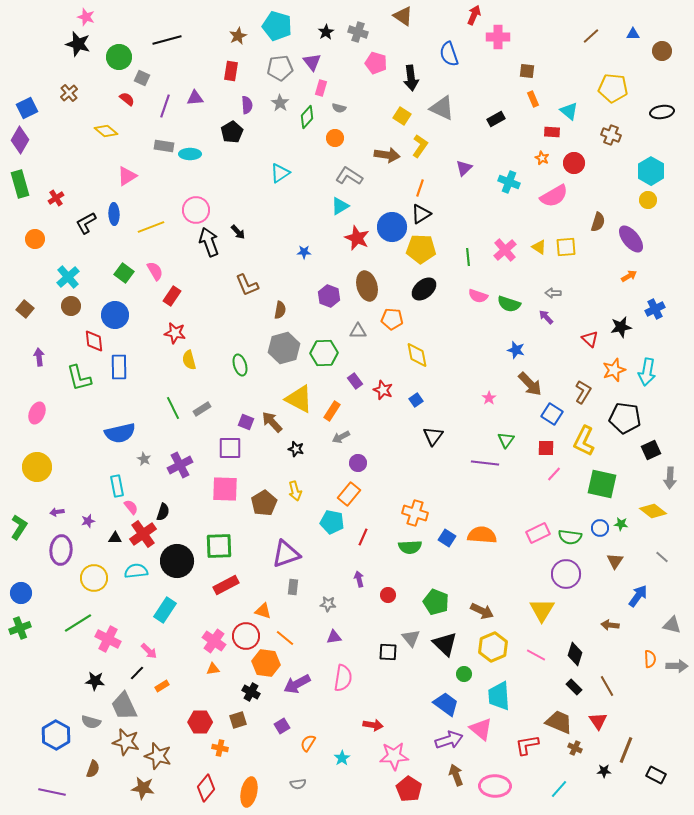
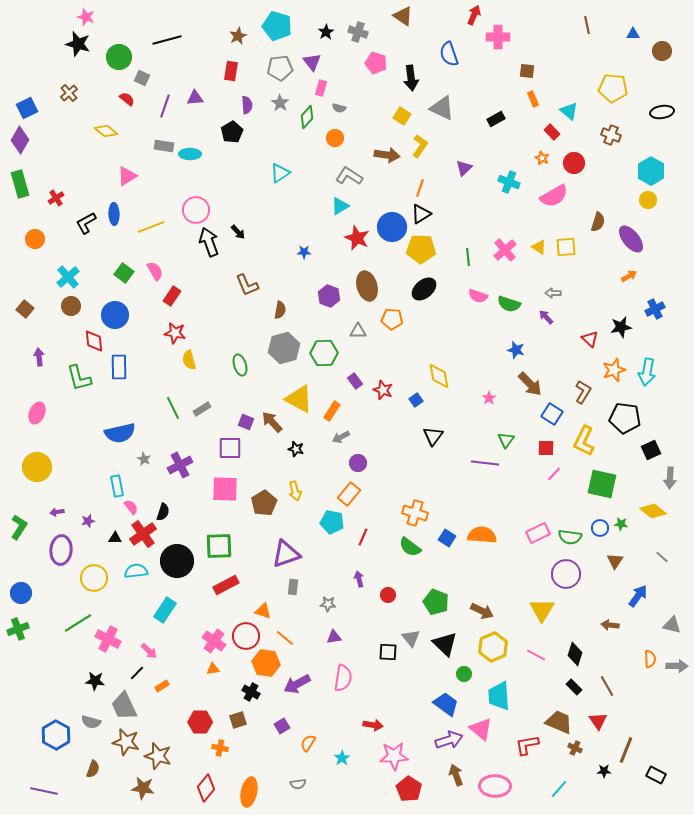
brown line at (591, 36): moved 4 px left, 11 px up; rotated 60 degrees counterclockwise
red rectangle at (552, 132): rotated 42 degrees clockwise
yellow diamond at (417, 355): moved 22 px right, 21 px down
green semicircle at (410, 547): rotated 40 degrees clockwise
green cross at (20, 628): moved 2 px left, 1 px down
purple line at (52, 792): moved 8 px left, 1 px up
